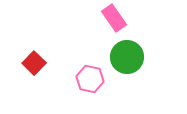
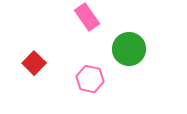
pink rectangle: moved 27 px left, 1 px up
green circle: moved 2 px right, 8 px up
